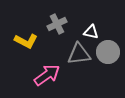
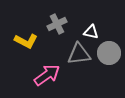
gray circle: moved 1 px right, 1 px down
